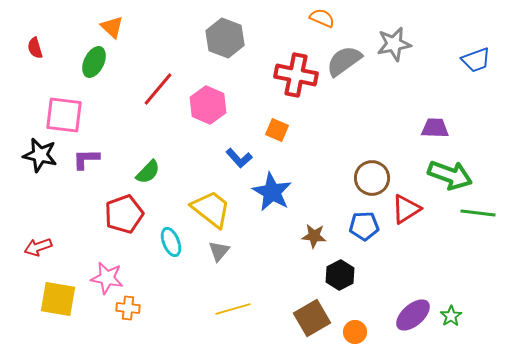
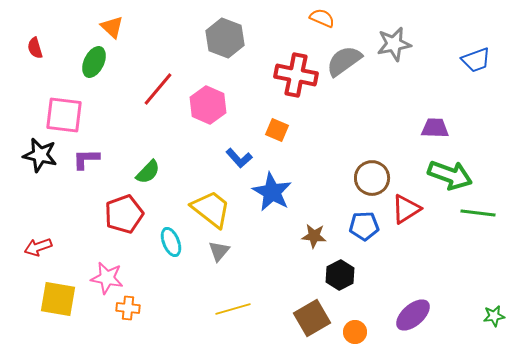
green star: moved 43 px right; rotated 25 degrees clockwise
